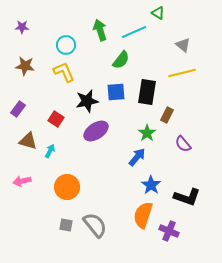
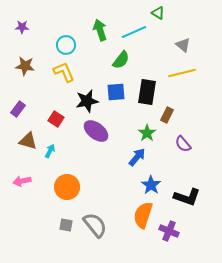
purple ellipse: rotated 70 degrees clockwise
